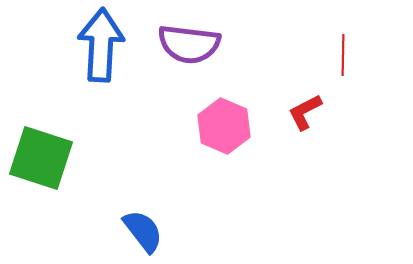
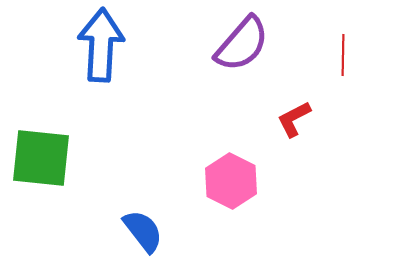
purple semicircle: moved 53 px right; rotated 56 degrees counterclockwise
red L-shape: moved 11 px left, 7 px down
pink hexagon: moved 7 px right, 55 px down; rotated 4 degrees clockwise
green square: rotated 12 degrees counterclockwise
